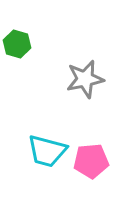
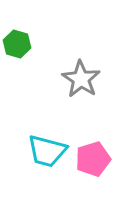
gray star: moved 4 px left; rotated 27 degrees counterclockwise
pink pentagon: moved 2 px right, 2 px up; rotated 12 degrees counterclockwise
